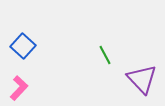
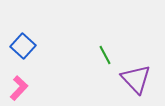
purple triangle: moved 6 px left
